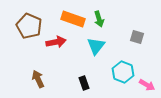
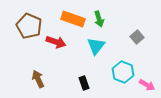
gray square: rotated 32 degrees clockwise
red arrow: rotated 30 degrees clockwise
